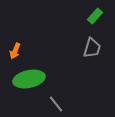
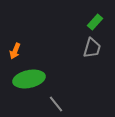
green rectangle: moved 6 px down
